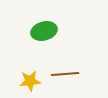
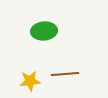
green ellipse: rotated 10 degrees clockwise
